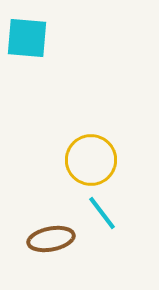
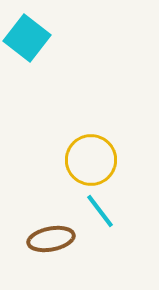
cyan square: rotated 33 degrees clockwise
cyan line: moved 2 px left, 2 px up
